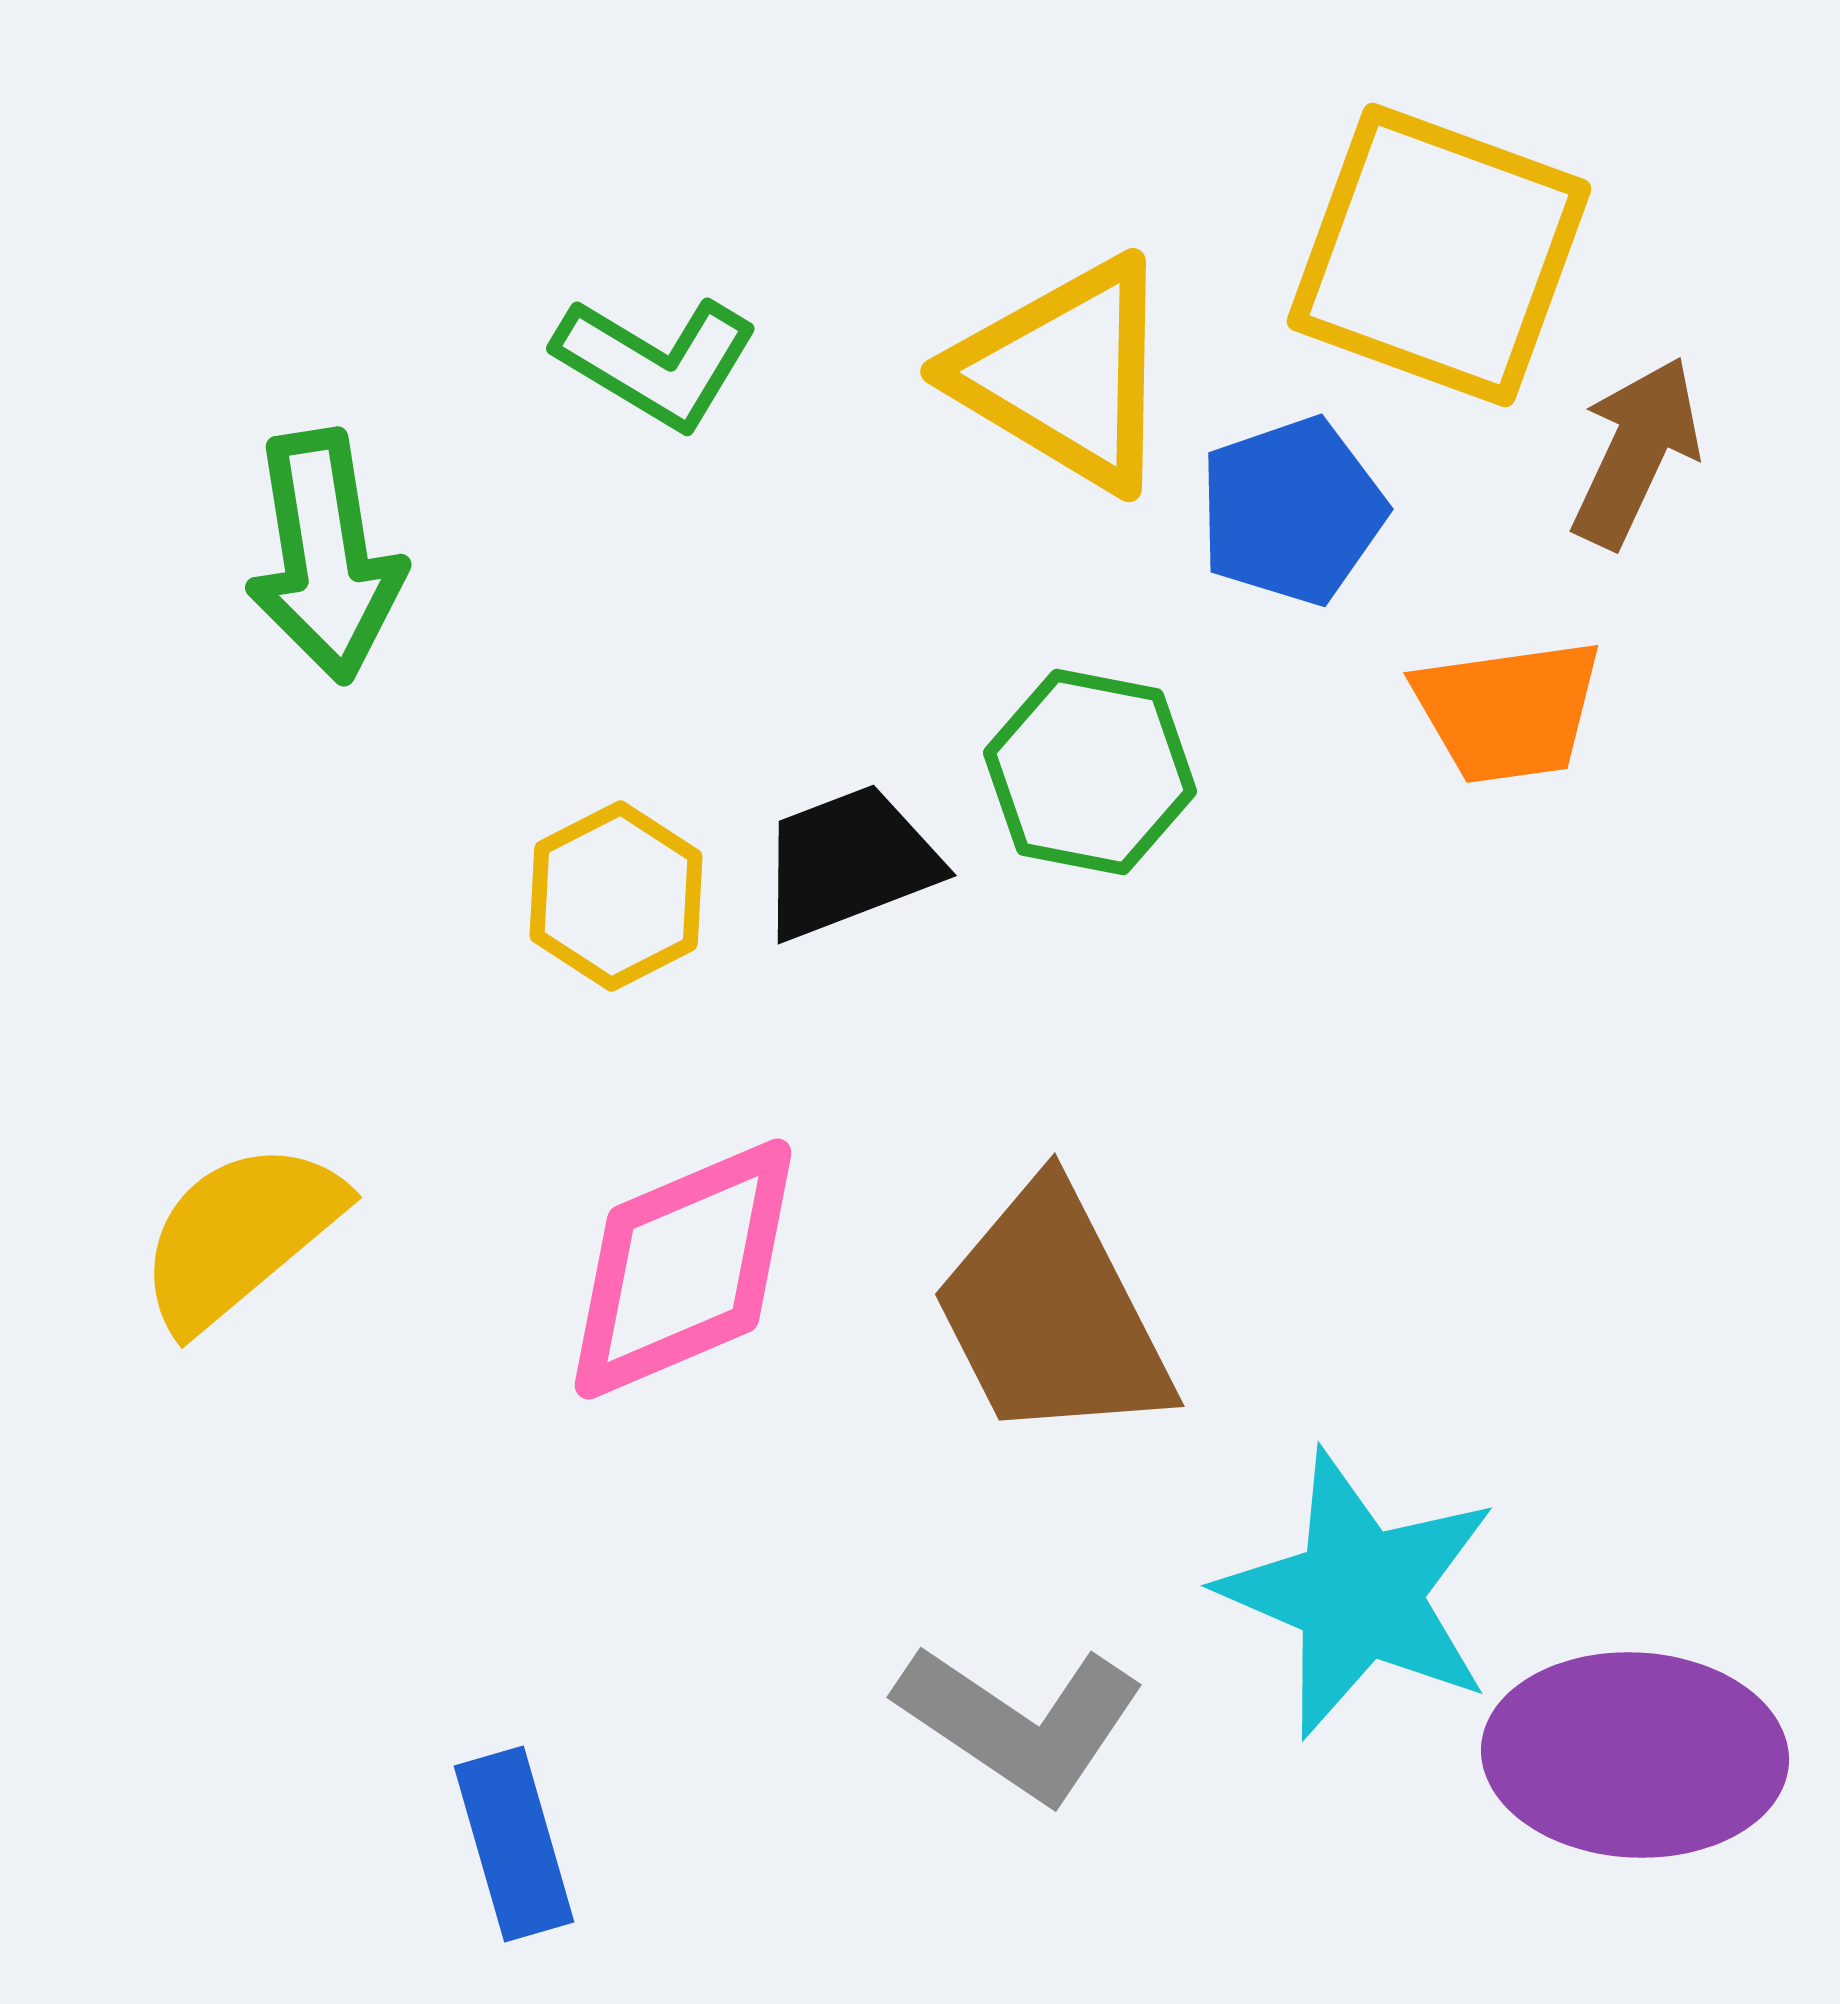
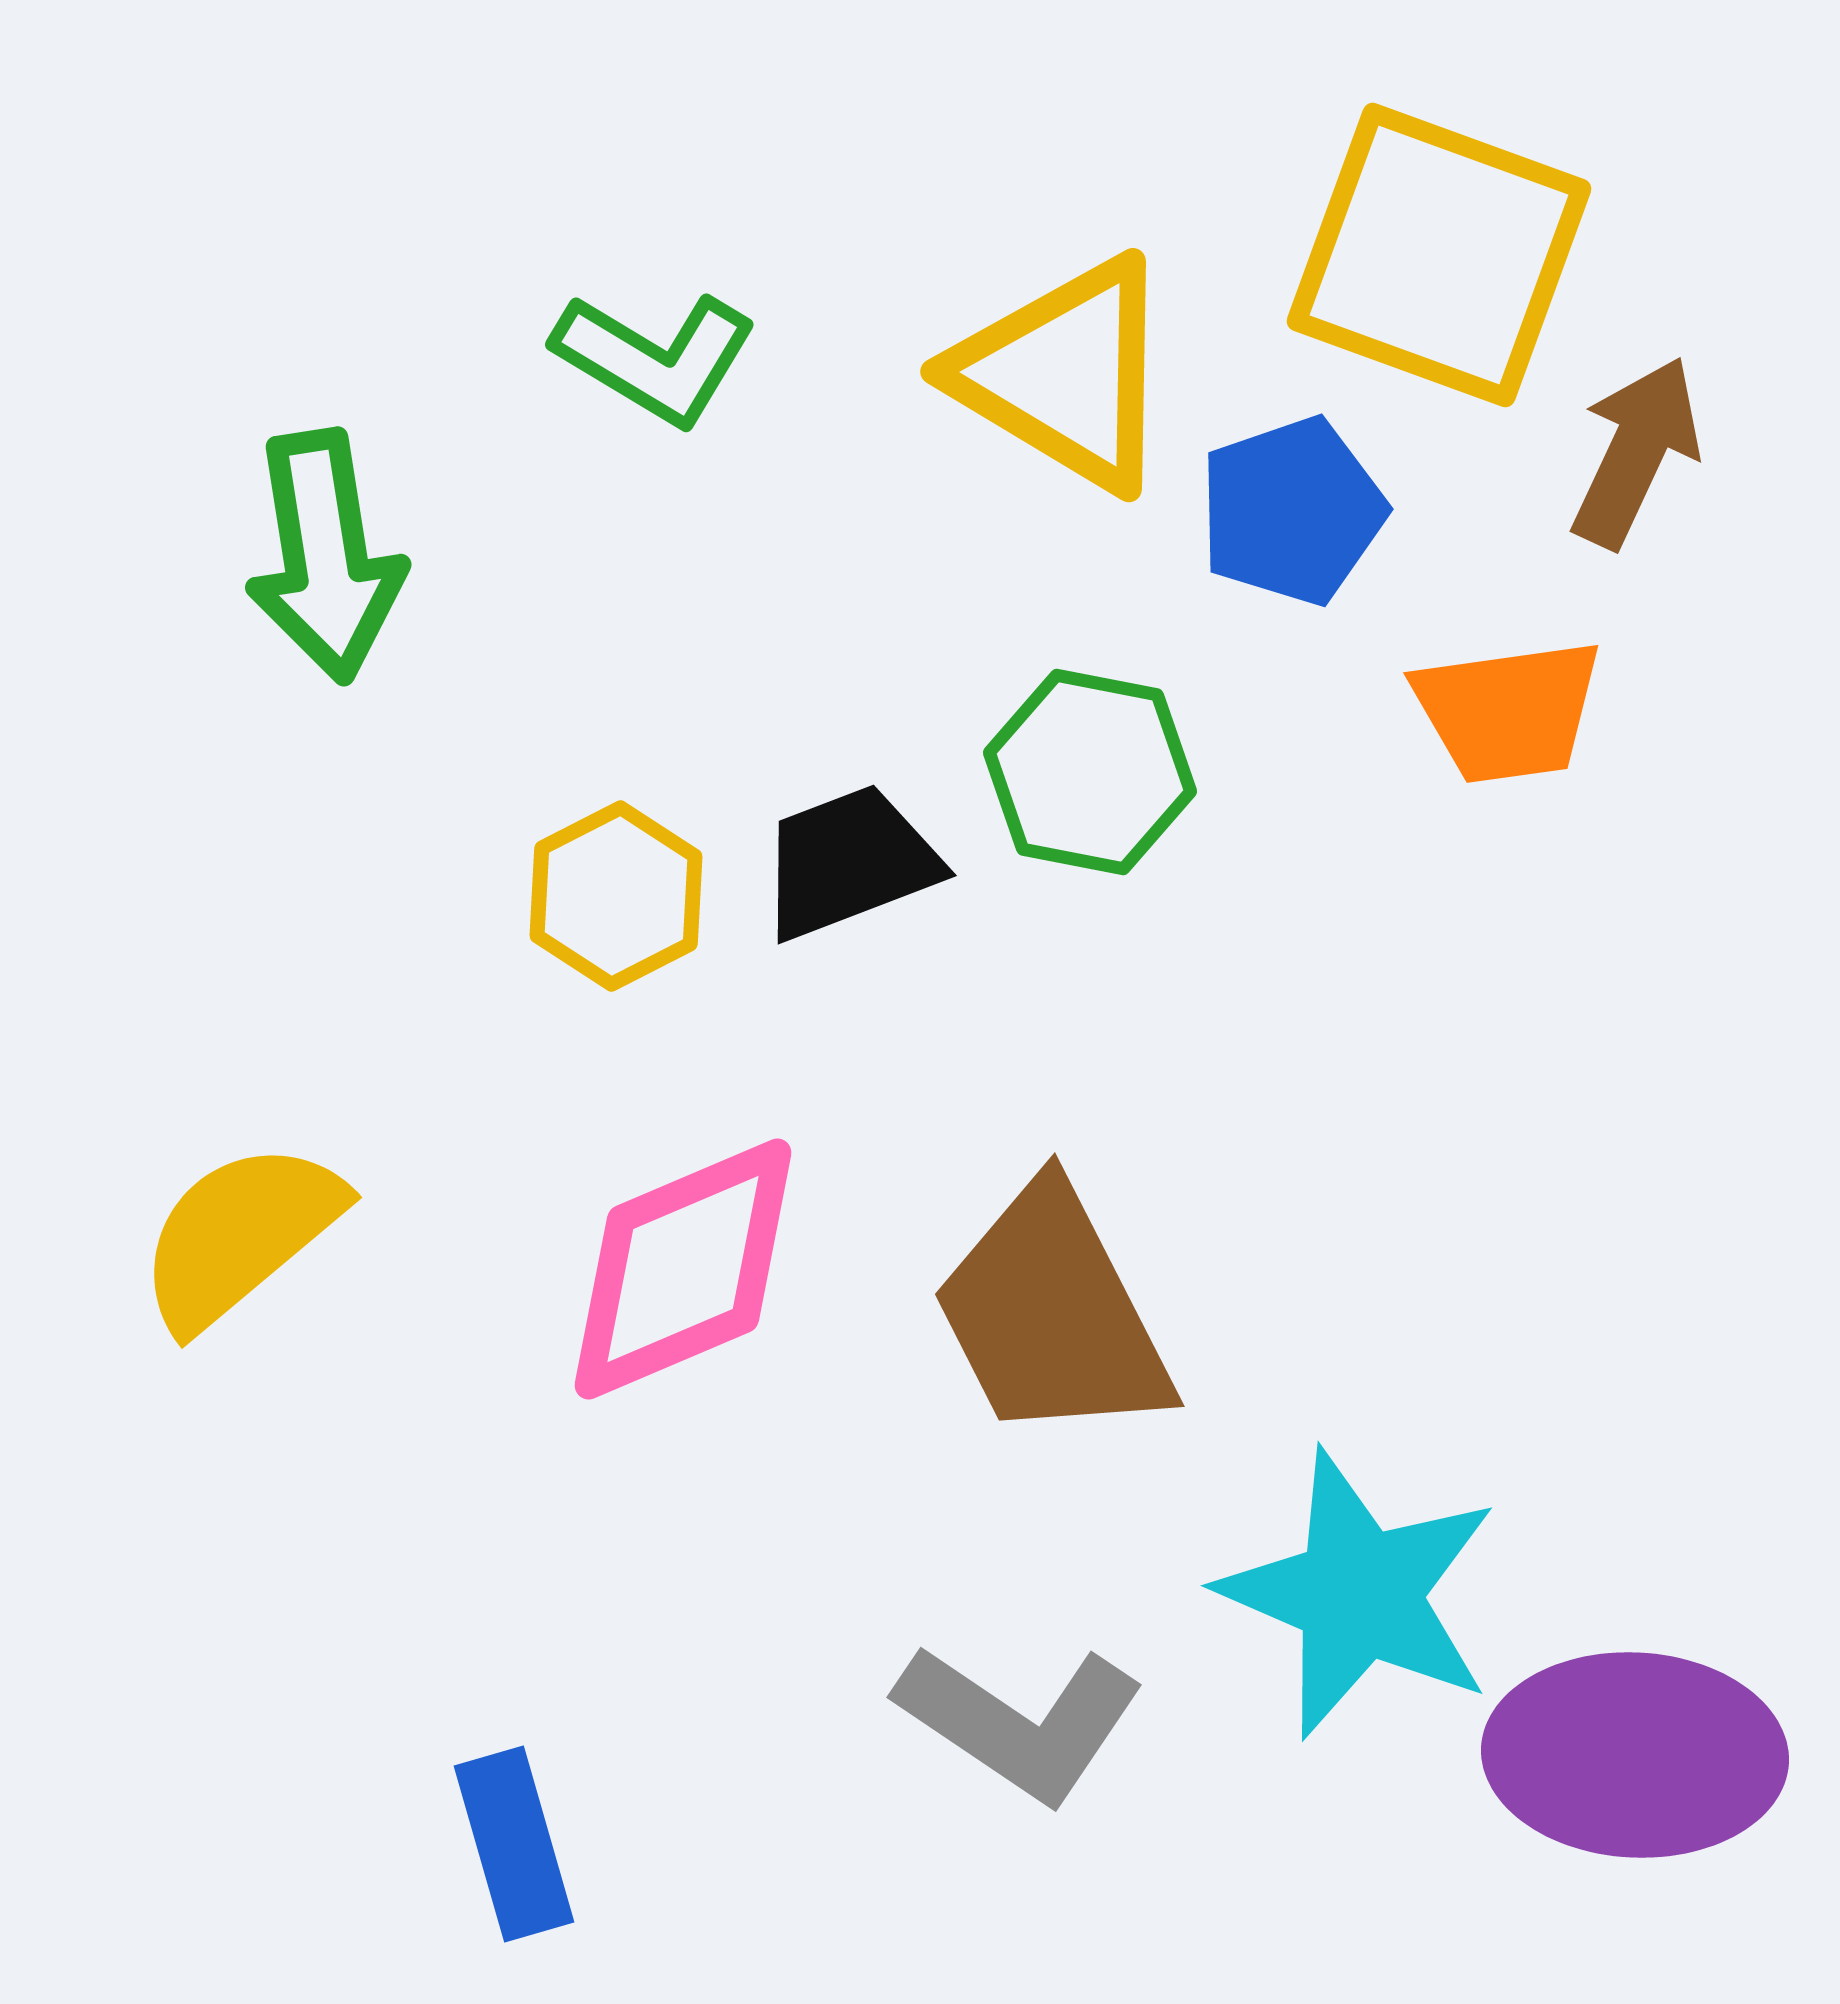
green L-shape: moved 1 px left, 4 px up
